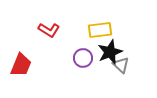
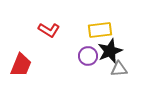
black star: moved 1 px up
purple circle: moved 5 px right, 2 px up
gray triangle: moved 2 px left, 4 px down; rotated 48 degrees counterclockwise
